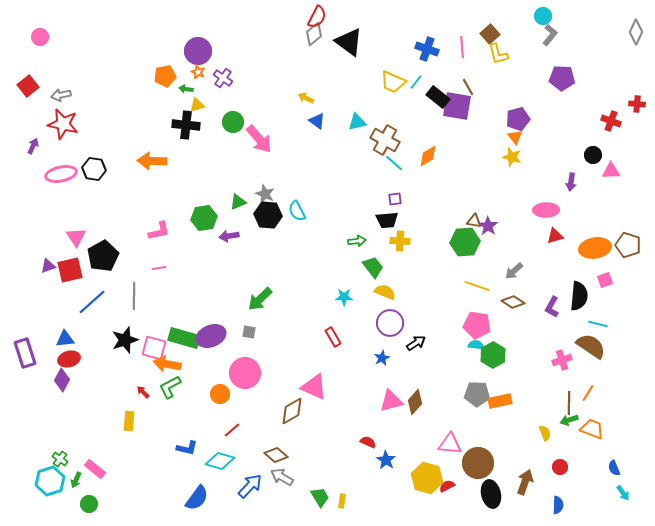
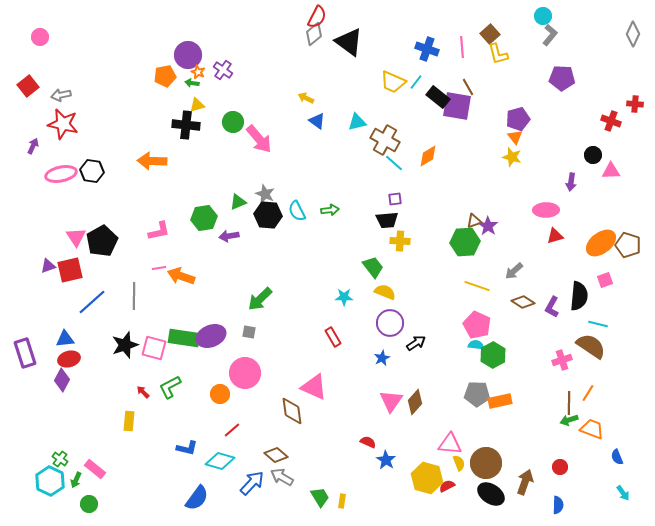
gray diamond at (636, 32): moved 3 px left, 2 px down
purple circle at (198, 51): moved 10 px left, 4 px down
purple cross at (223, 78): moved 8 px up
green arrow at (186, 89): moved 6 px right, 6 px up
red cross at (637, 104): moved 2 px left
black hexagon at (94, 169): moved 2 px left, 2 px down
brown triangle at (474, 221): rotated 28 degrees counterclockwise
green arrow at (357, 241): moved 27 px left, 31 px up
orange ellipse at (595, 248): moved 6 px right, 5 px up; rotated 28 degrees counterclockwise
black pentagon at (103, 256): moved 1 px left, 15 px up
brown diamond at (513, 302): moved 10 px right
pink pentagon at (477, 325): rotated 16 degrees clockwise
green rectangle at (184, 338): rotated 8 degrees counterclockwise
black star at (125, 340): moved 5 px down
orange arrow at (167, 364): moved 14 px right, 88 px up; rotated 8 degrees clockwise
pink triangle at (391, 401): rotated 40 degrees counterclockwise
brown diamond at (292, 411): rotated 68 degrees counterclockwise
yellow semicircle at (545, 433): moved 86 px left, 30 px down
brown circle at (478, 463): moved 8 px right
blue semicircle at (614, 468): moved 3 px right, 11 px up
cyan hexagon at (50, 481): rotated 16 degrees counterclockwise
blue arrow at (250, 486): moved 2 px right, 3 px up
black ellipse at (491, 494): rotated 44 degrees counterclockwise
